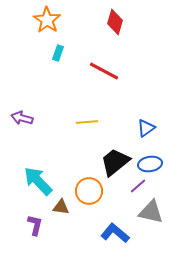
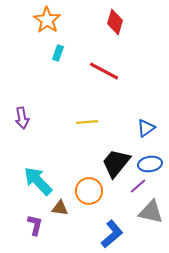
purple arrow: rotated 115 degrees counterclockwise
black trapezoid: moved 1 px right, 1 px down; rotated 12 degrees counterclockwise
brown triangle: moved 1 px left, 1 px down
blue L-shape: moved 3 px left, 1 px down; rotated 100 degrees clockwise
